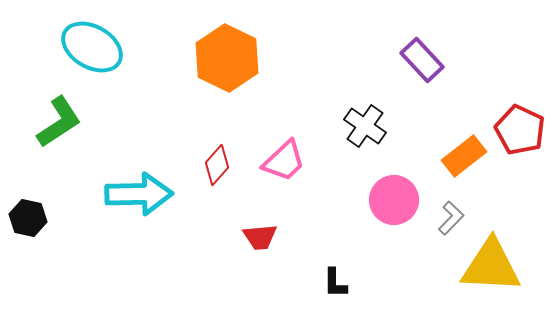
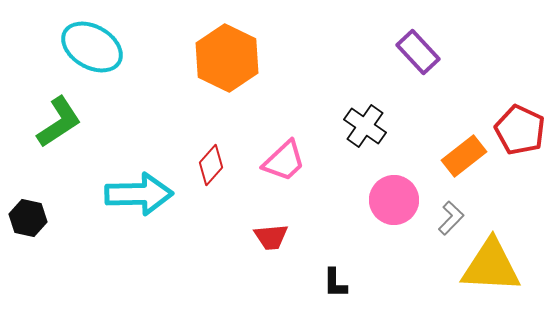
purple rectangle: moved 4 px left, 8 px up
red diamond: moved 6 px left
red trapezoid: moved 11 px right
